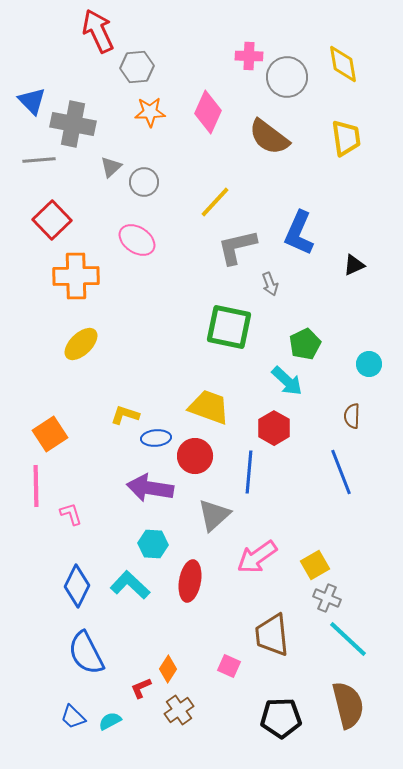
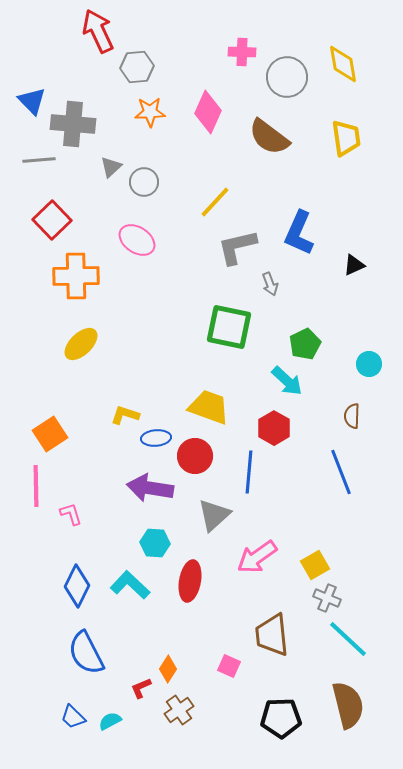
pink cross at (249, 56): moved 7 px left, 4 px up
gray cross at (73, 124): rotated 6 degrees counterclockwise
cyan hexagon at (153, 544): moved 2 px right, 1 px up
